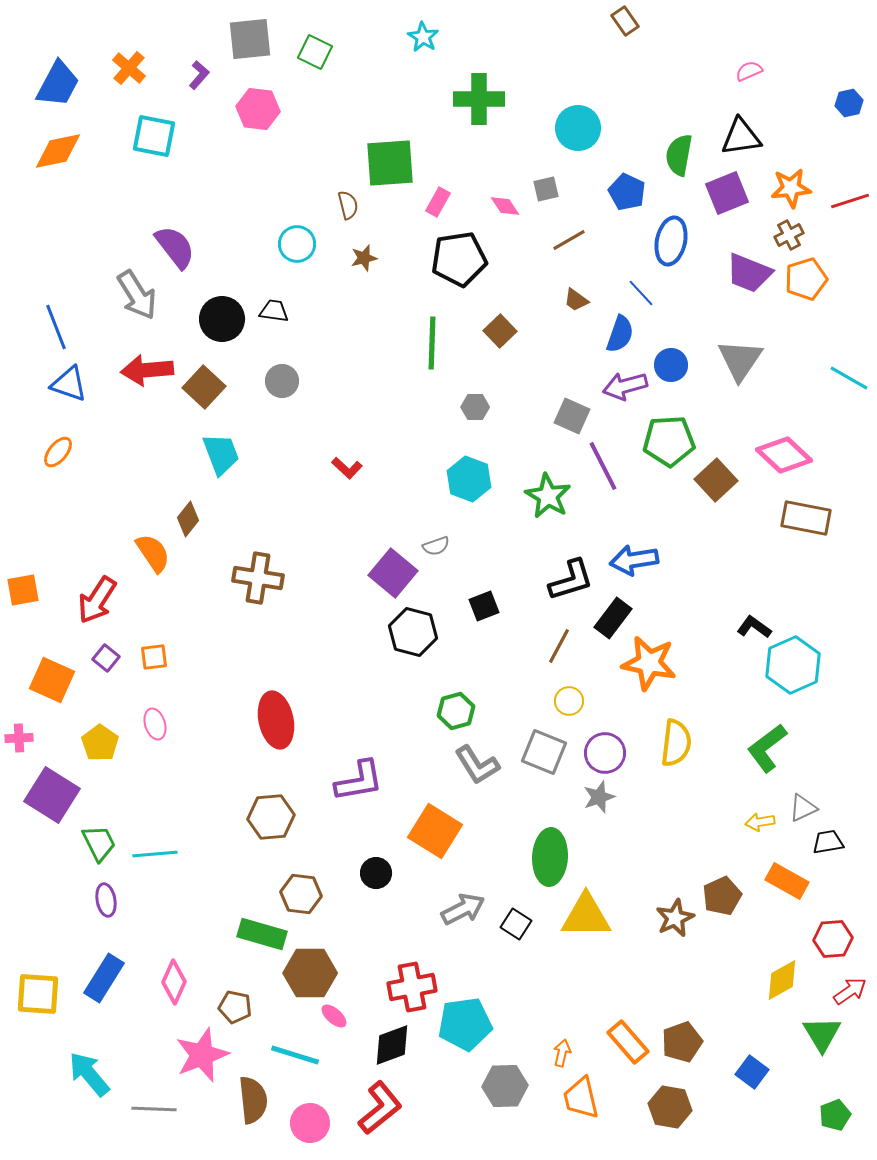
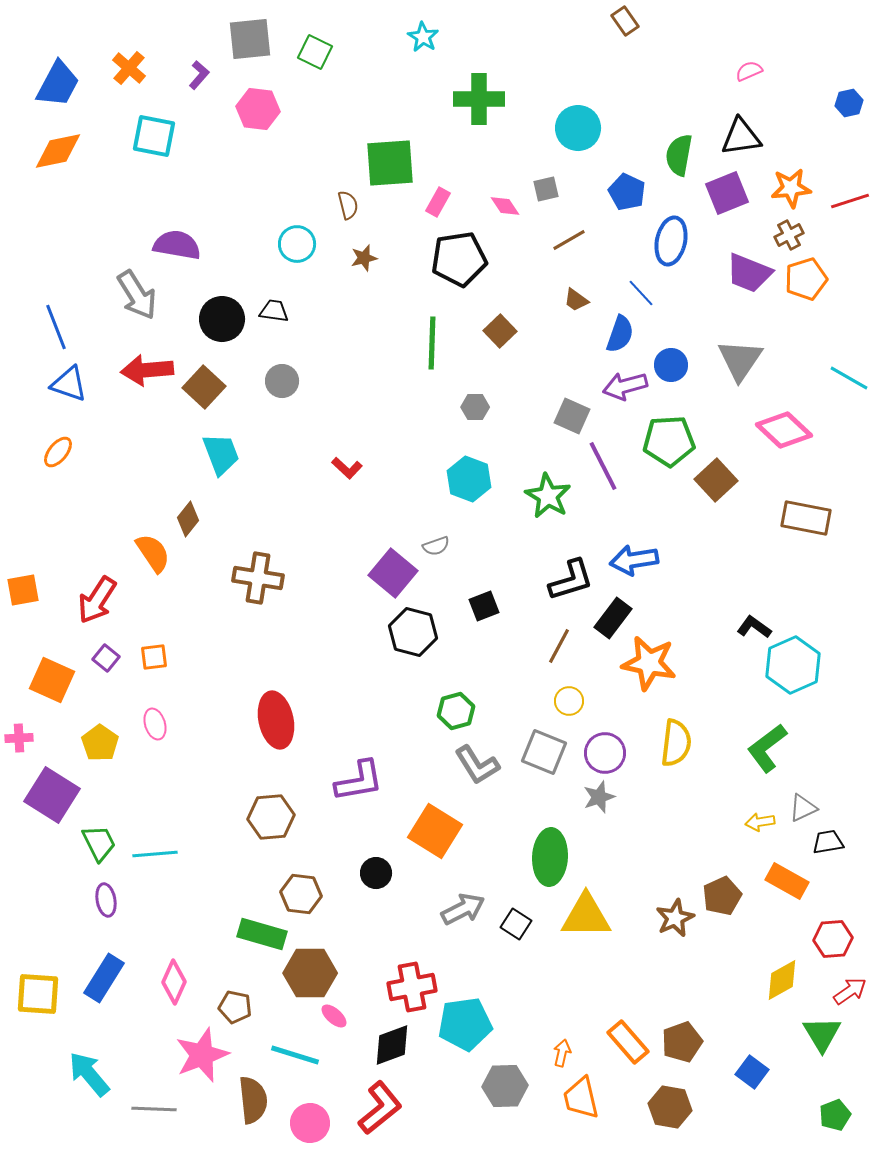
purple semicircle at (175, 247): moved 2 px right, 2 px up; rotated 42 degrees counterclockwise
pink diamond at (784, 455): moved 25 px up
